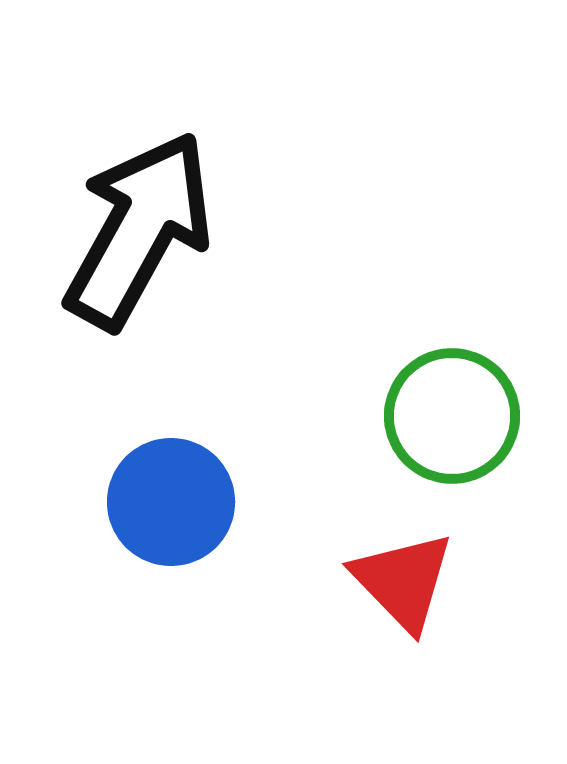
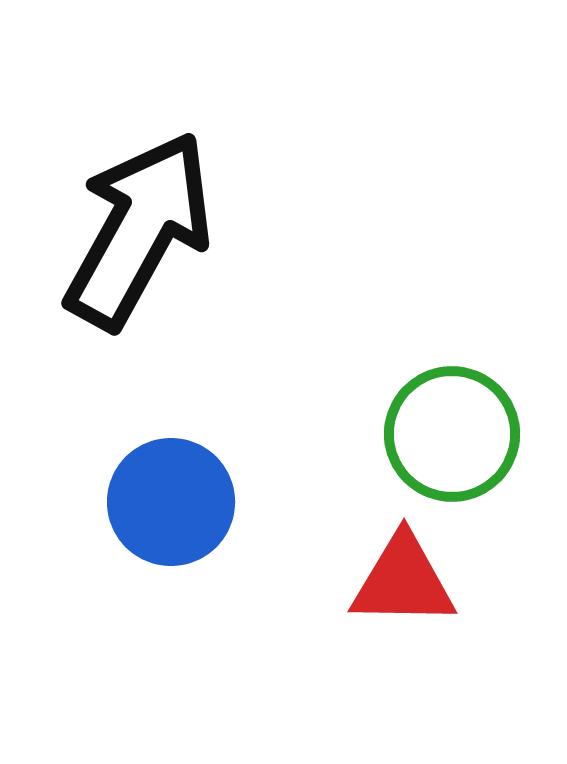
green circle: moved 18 px down
red triangle: rotated 45 degrees counterclockwise
